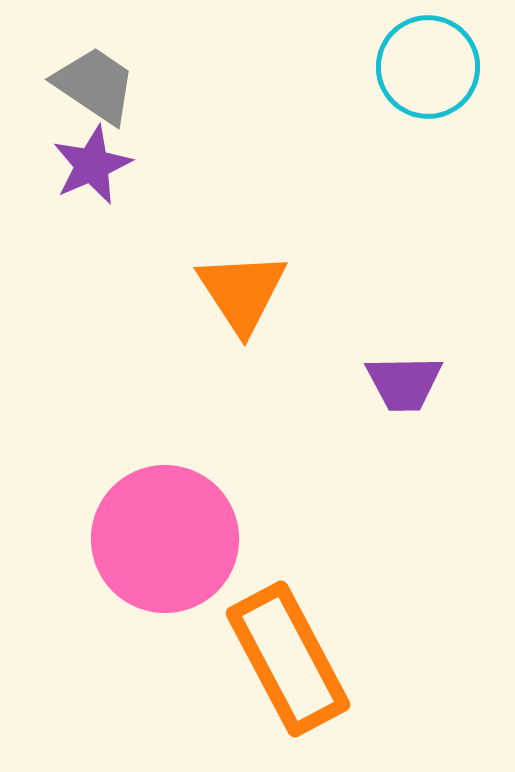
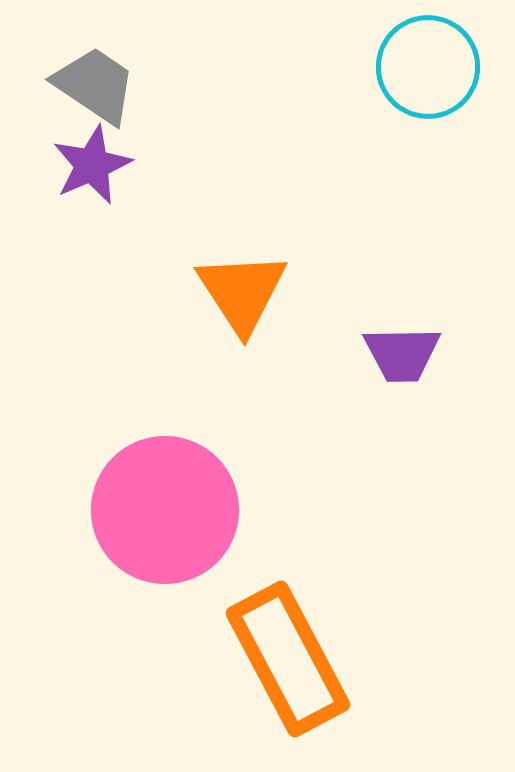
purple trapezoid: moved 2 px left, 29 px up
pink circle: moved 29 px up
